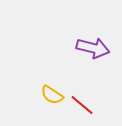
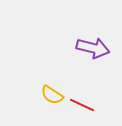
red line: rotated 15 degrees counterclockwise
